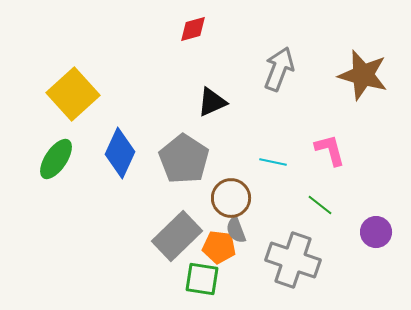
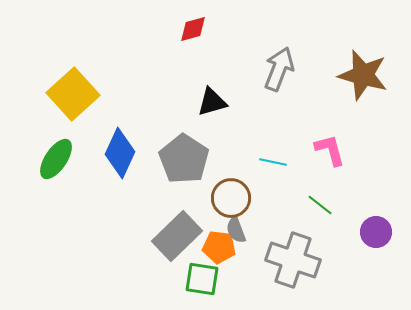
black triangle: rotated 8 degrees clockwise
